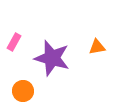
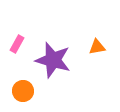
pink rectangle: moved 3 px right, 2 px down
purple star: moved 1 px right, 2 px down
